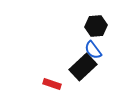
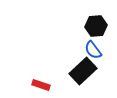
black rectangle: moved 4 px down
red rectangle: moved 11 px left, 1 px down
